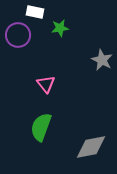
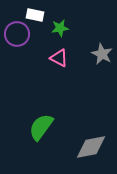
white rectangle: moved 3 px down
purple circle: moved 1 px left, 1 px up
gray star: moved 6 px up
pink triangle: moved 13 px right, 26 px up; rotated 24 degrees counterclockwise
green semicircle: rotated 16 degrees clockwise
